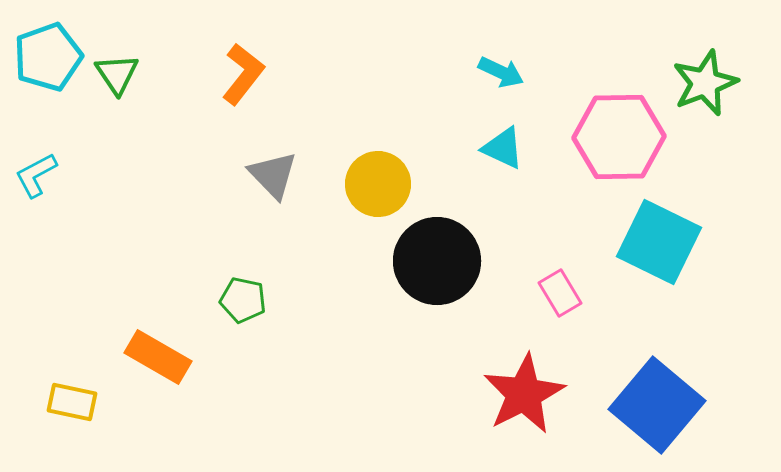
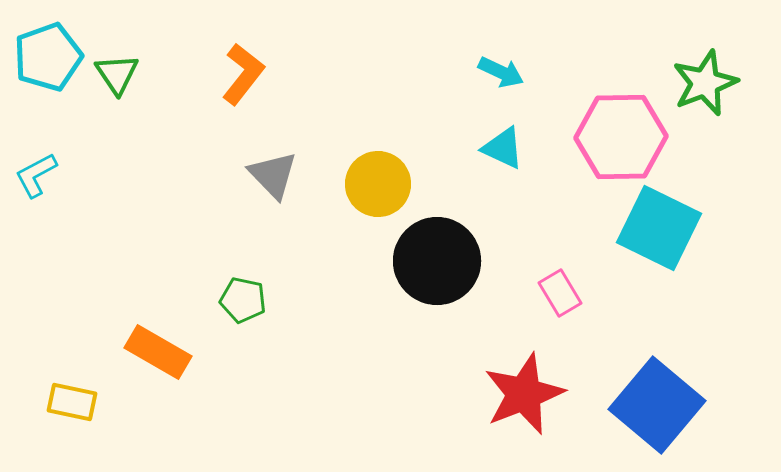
pink hexagon: moved 2 px right
cyan square: moved 14 px up
orange rectangle: moved 5 px up
red star: rotated 6 degrees clockwise
